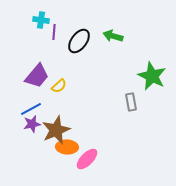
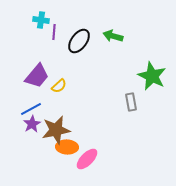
purple star: rotated 18 degrees counterclockwise
brown star: rotated 12 degrees clockwise
